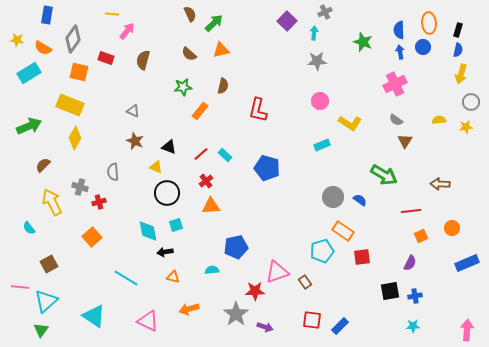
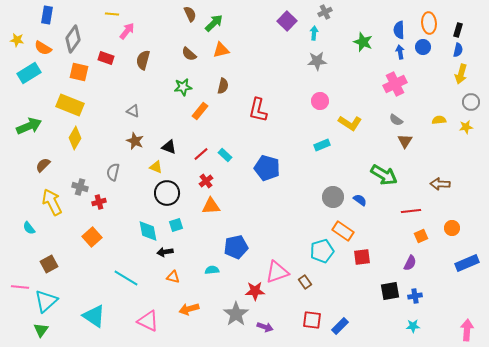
gray semicircle at (113, 172): rotated 18 degrees clockwise
